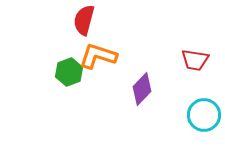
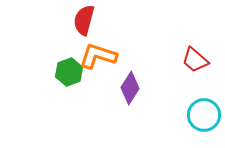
red trapezoid: rotated 32 degrees clockwise
purple diamond: moved 12 px left, 1 px up; rotated 12 degrees counterclockwise
